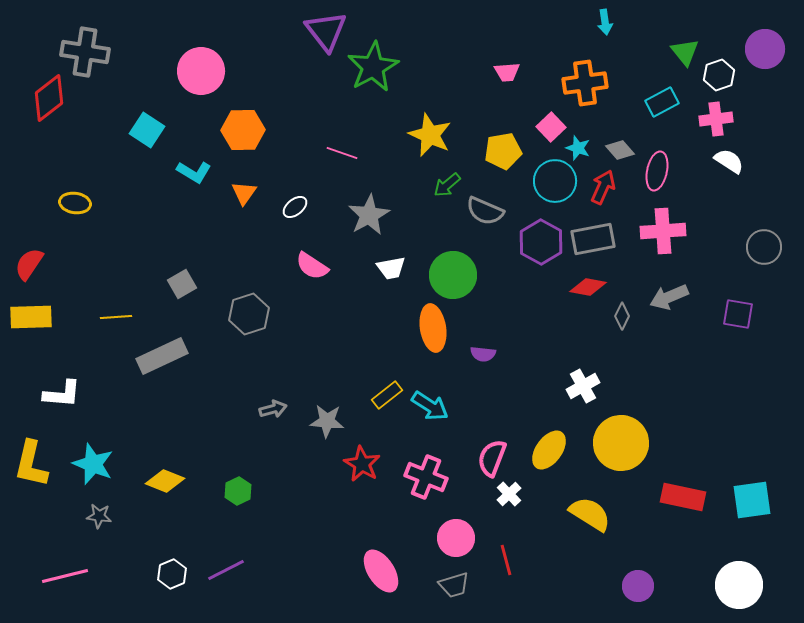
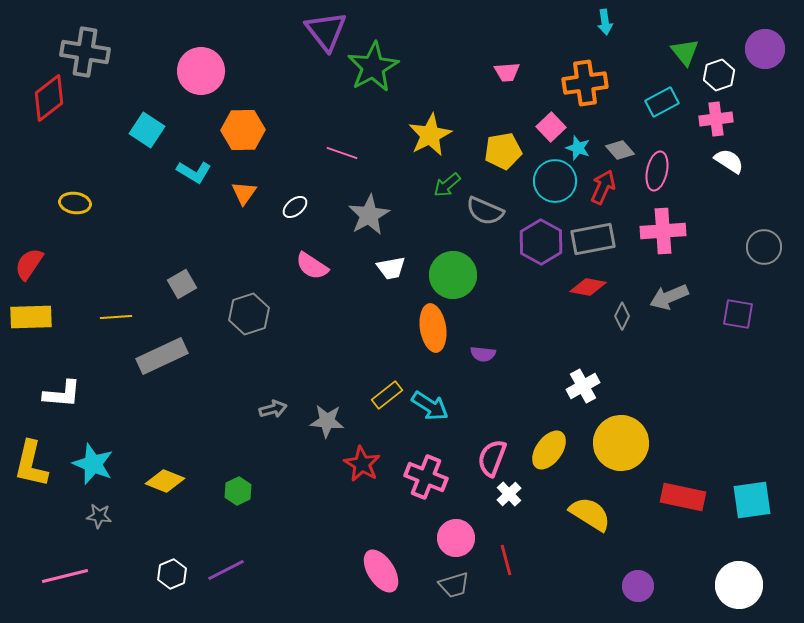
yellow star at (430, 135): rotated 21 degrees clockwise
